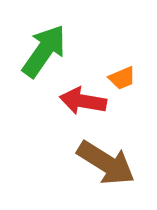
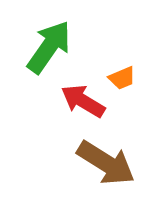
green arrow: moved 5 px right, 4 px up
red arrow: rotated 21 degrees clockwise
